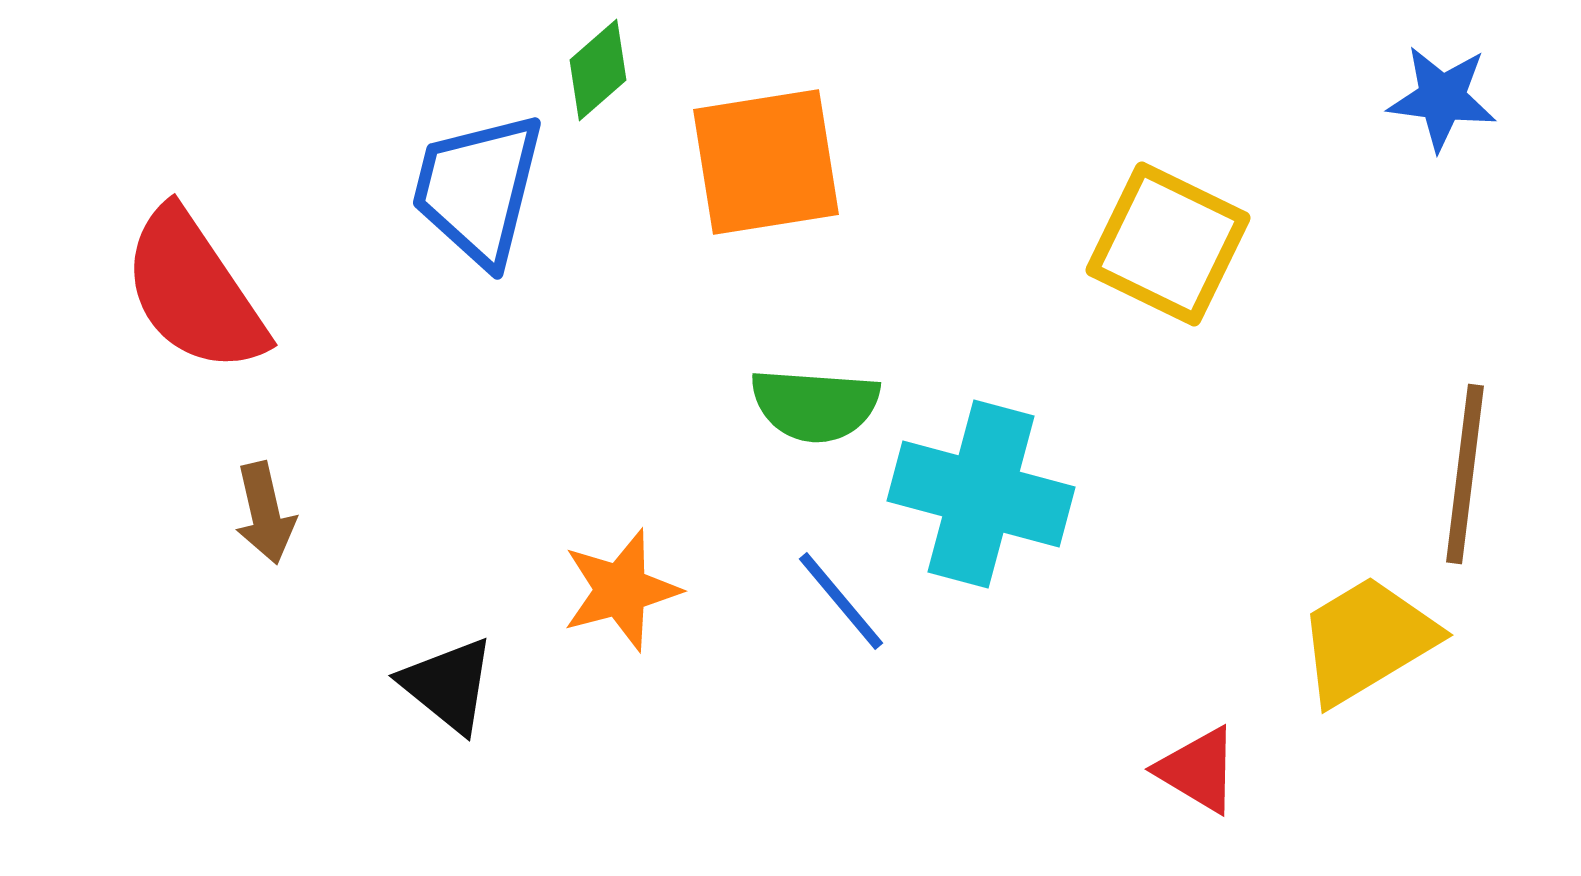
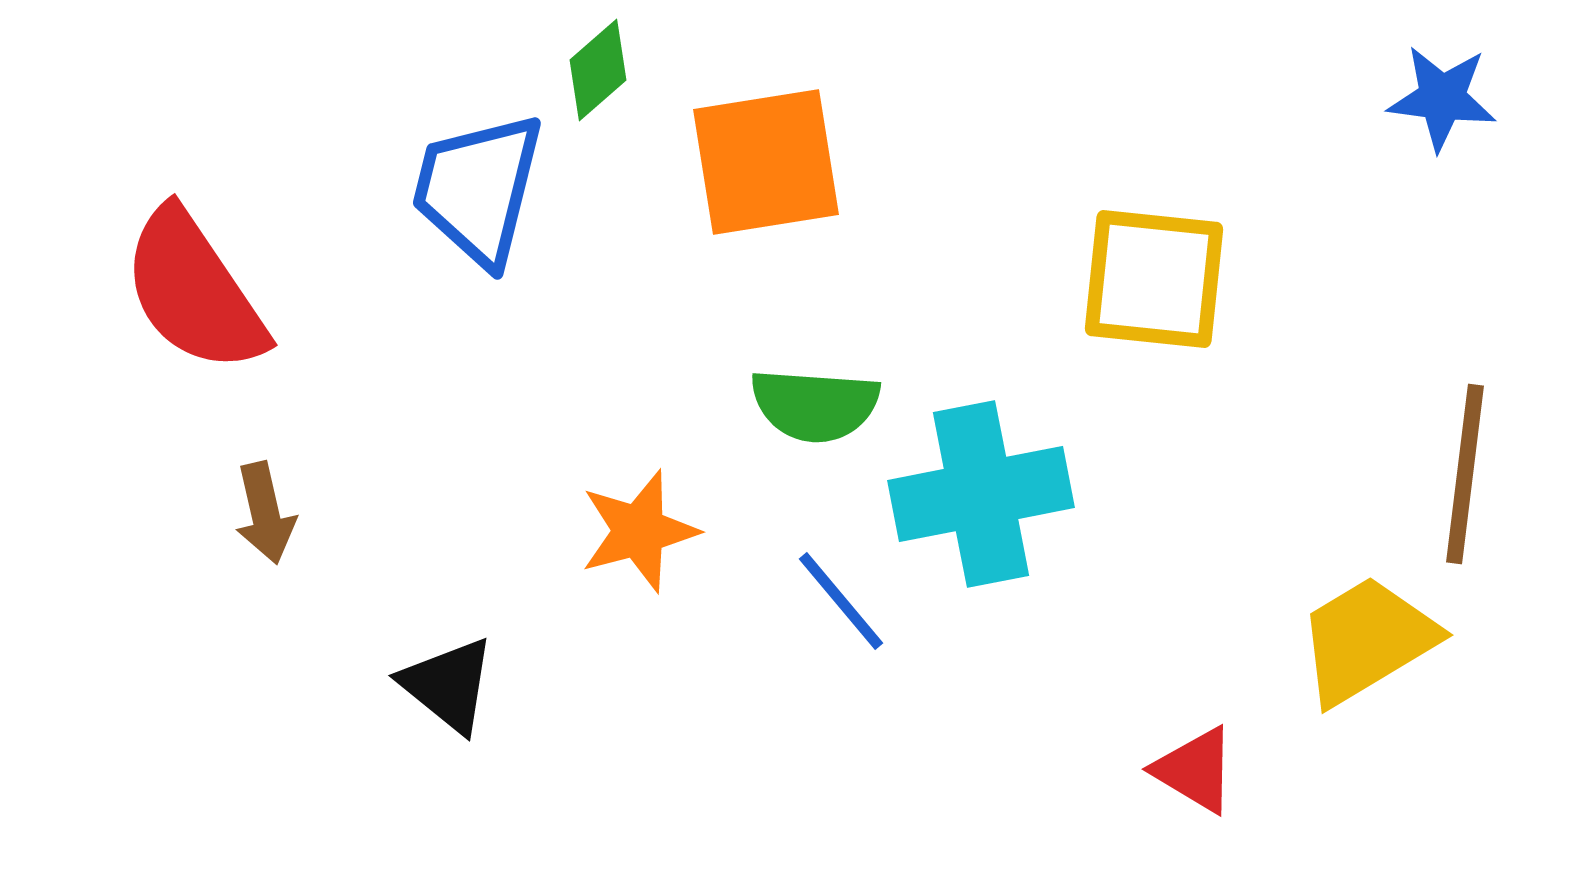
yellow square: moved 14 px left, 35 px down; rotated 20 degrees counterclockwise
cyan cross: rotated 26 degrees counterclockwise
orange star: moved 18 px right, 59 px up
red triangle: moved 3 px left
